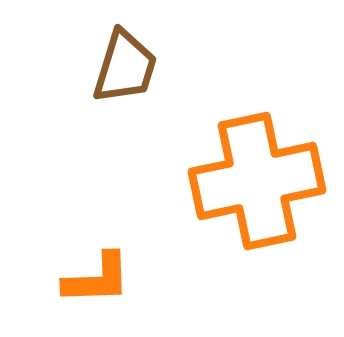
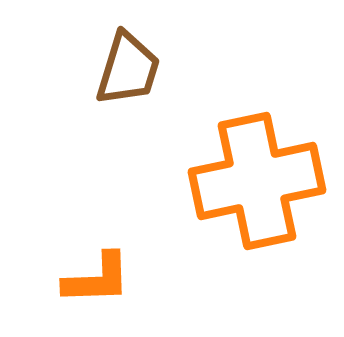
brown trapezoid: moved 3 px right, 2 px down
